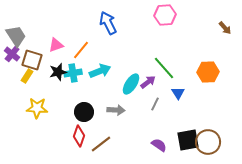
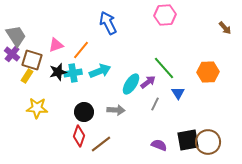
purple semicircle: rotated 14 degrees counterclockwise
